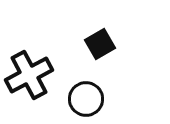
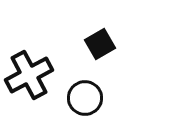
black circle: moved 1 px left, 1 px up
